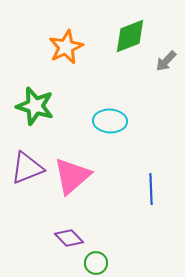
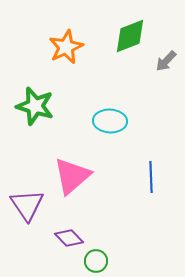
purple triangle: moved 37 px down; rotated 42 degrees counterclockwise
blue line: moved 12 px up
green circle: moved 2 px up
